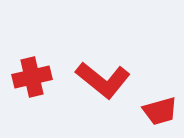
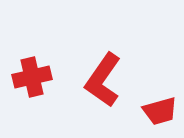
red L-shape: rotated 86 degrees clockwise
